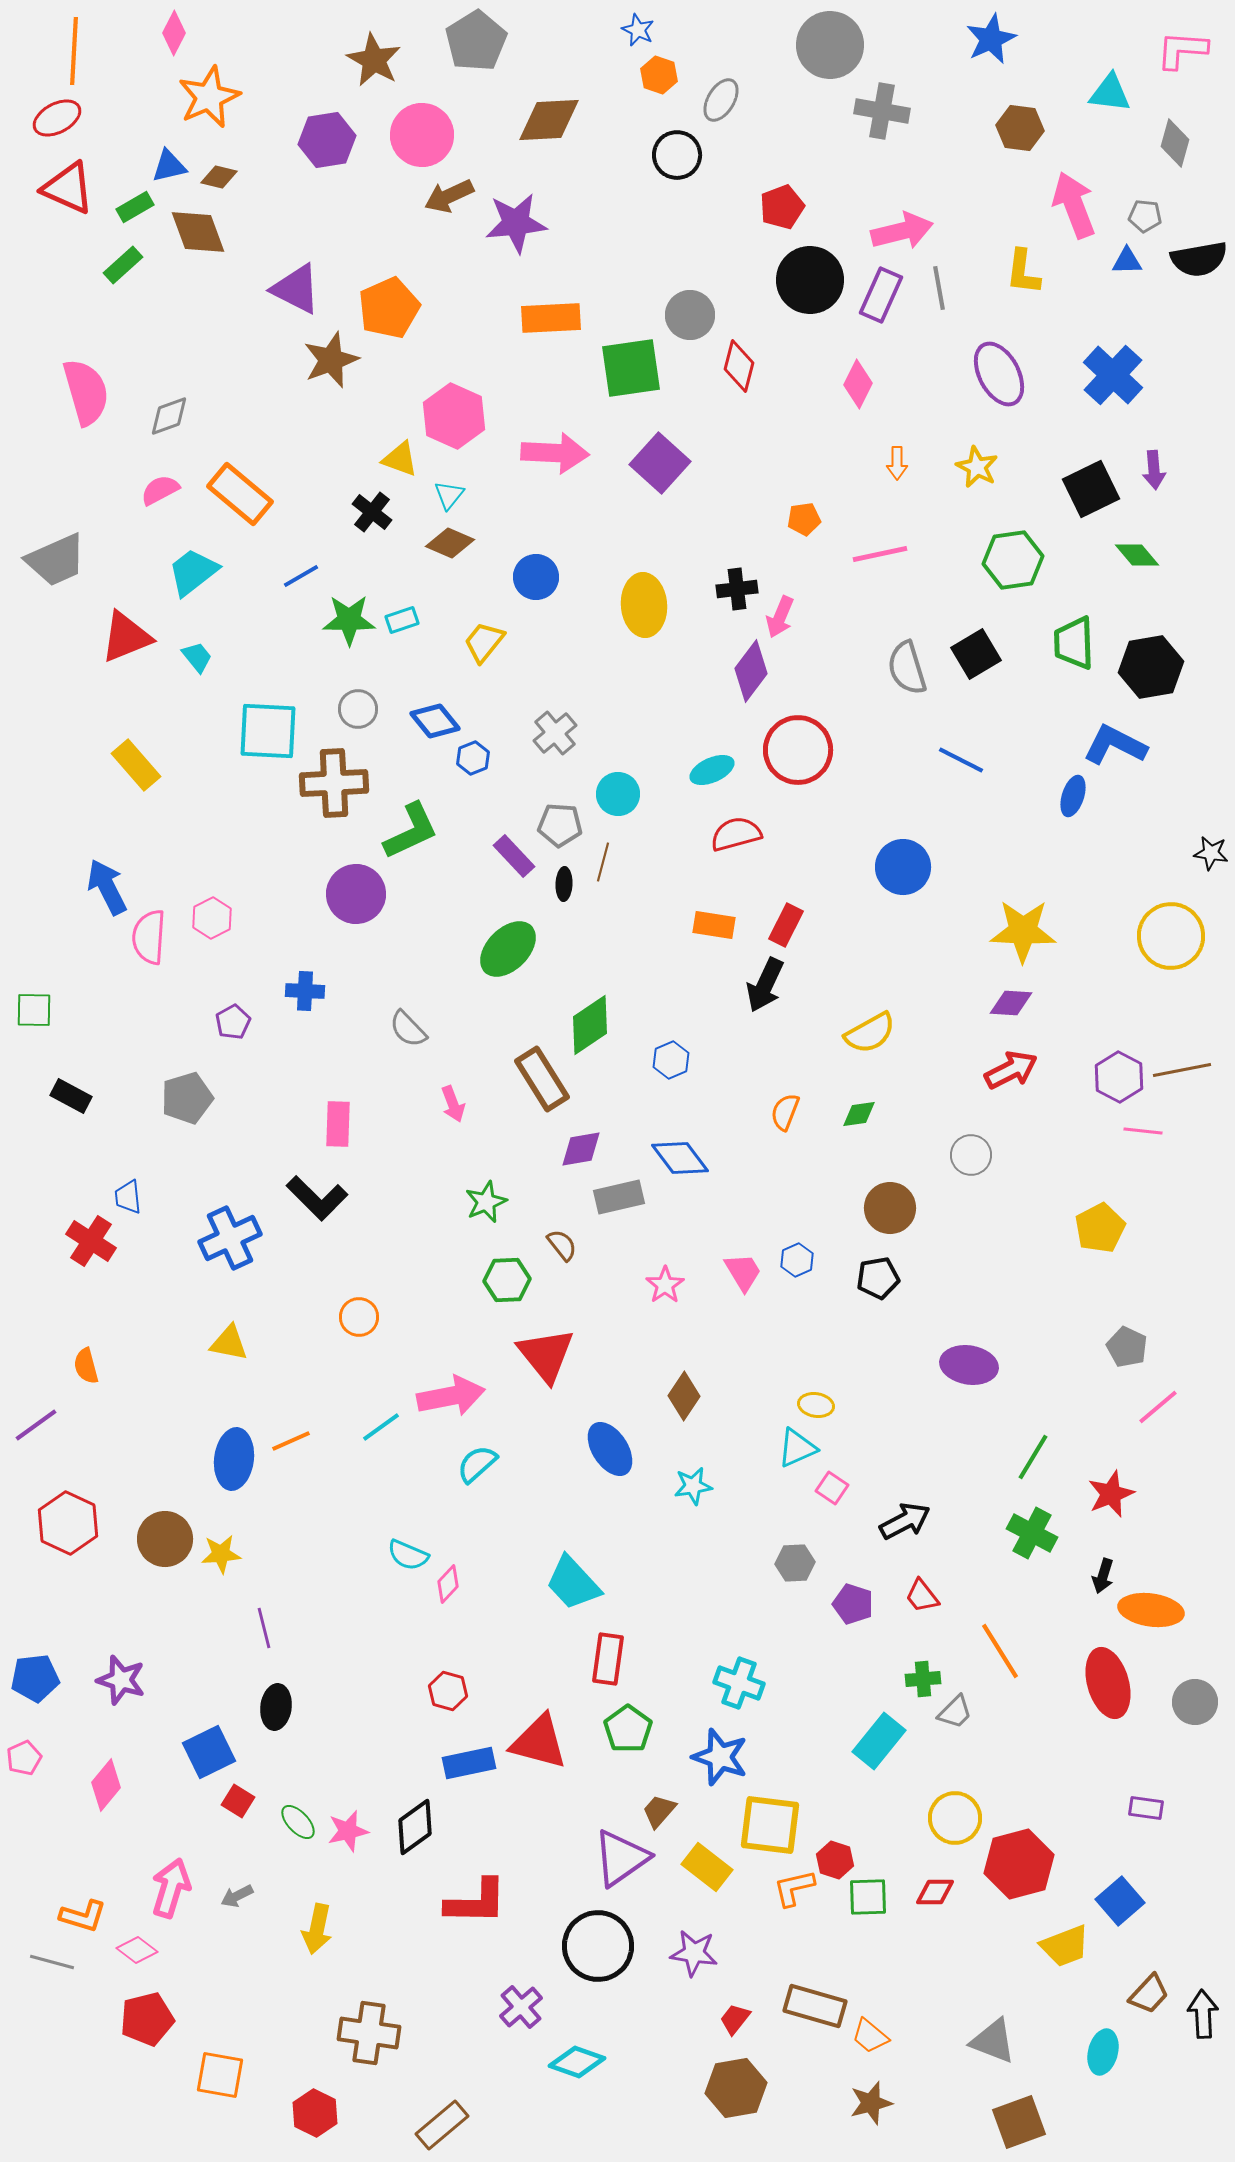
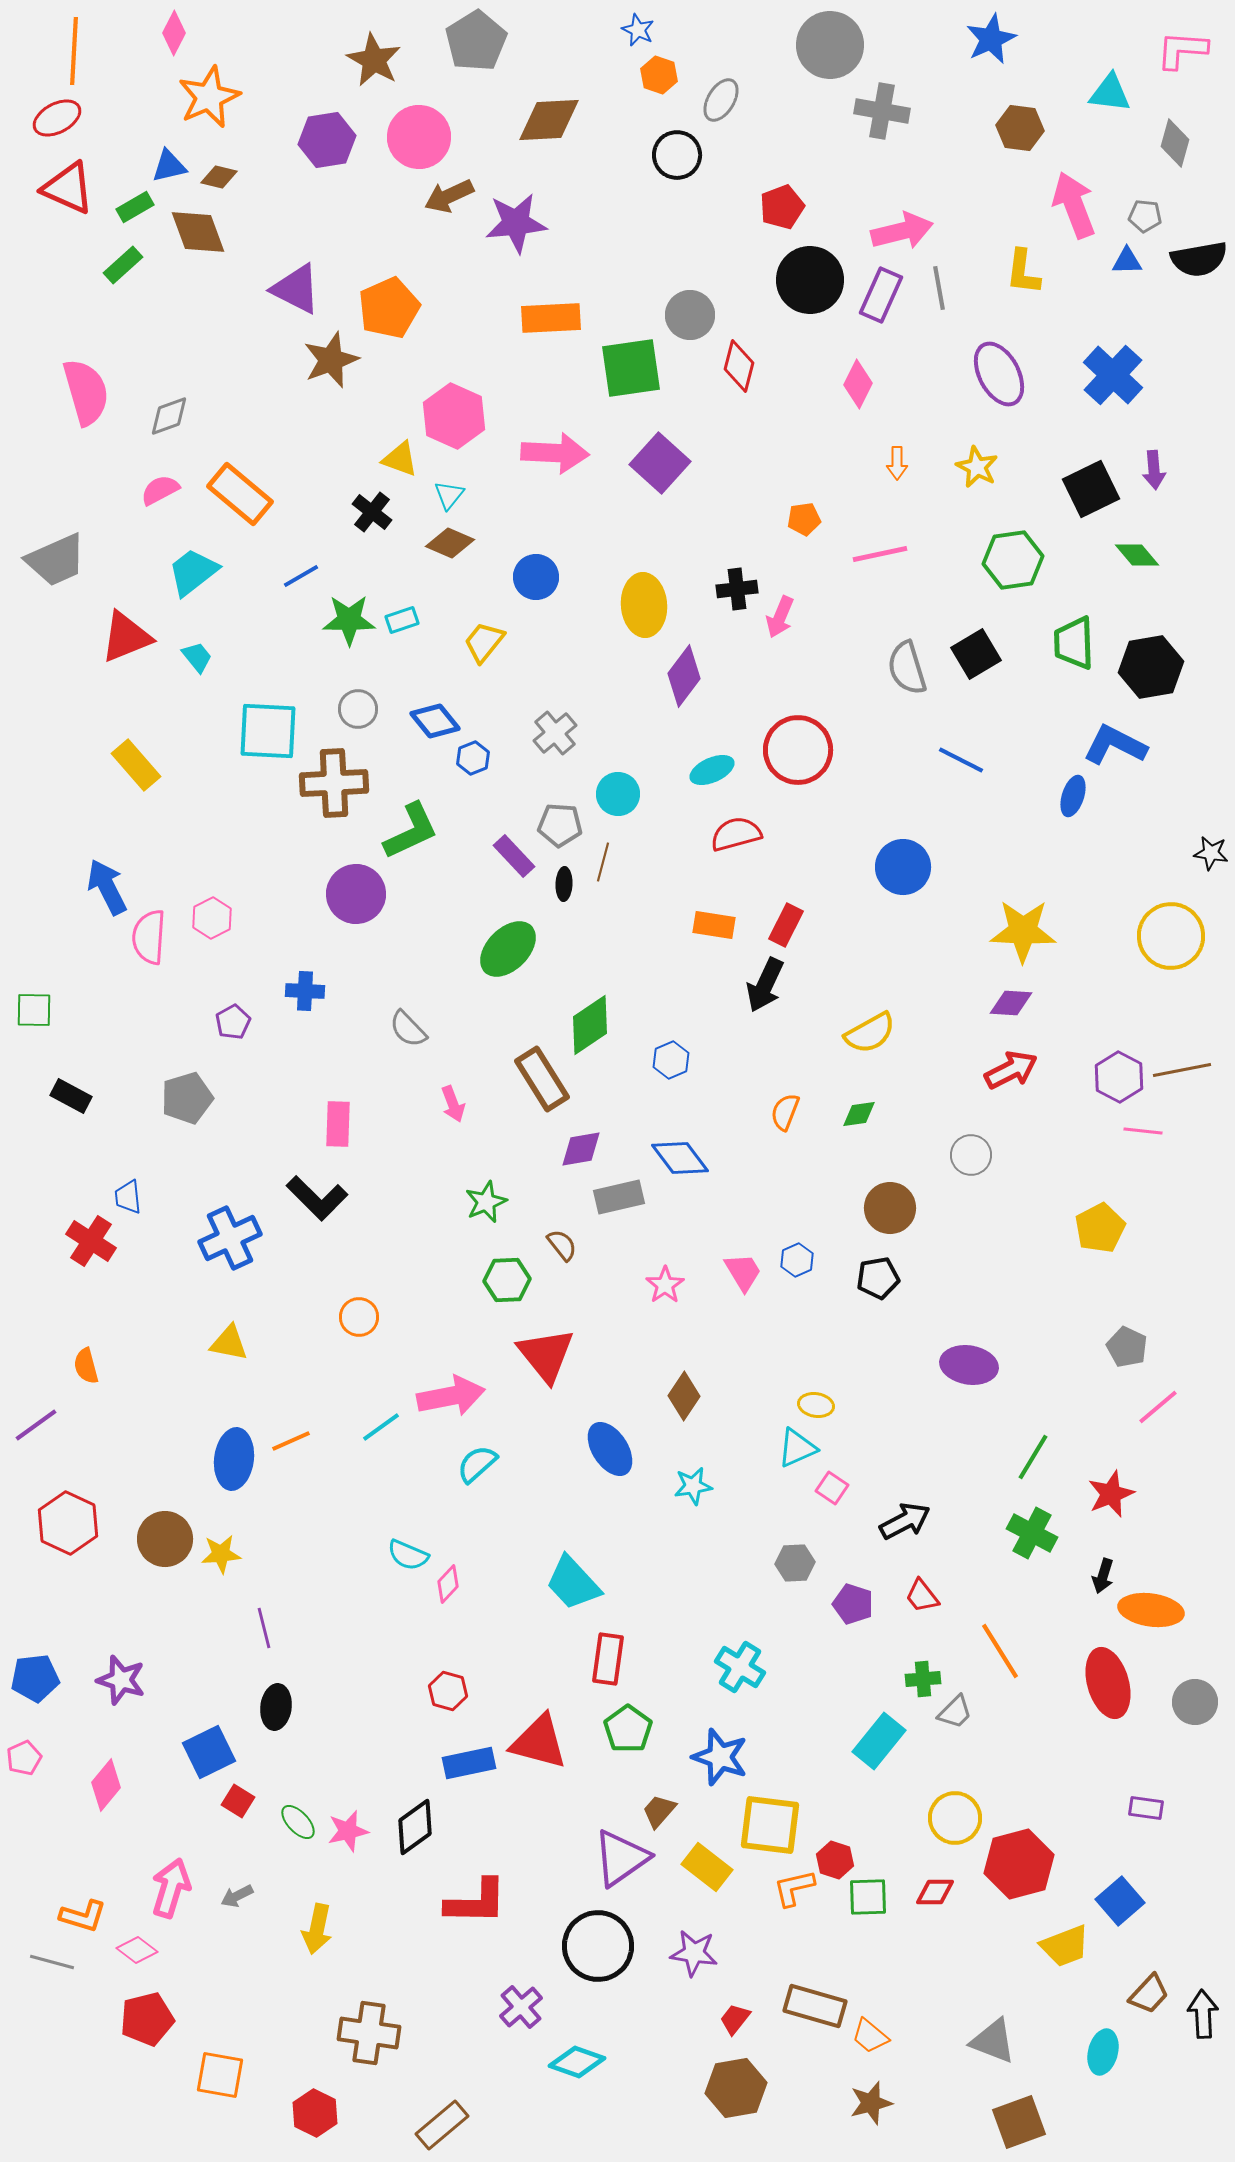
pink circle at (422, 135): moved 3 px left, 2 px down
purple diamond at (751, 671): moved 67 px left, 5 px down
cyan cross at (739, 1683): moved 1 px right, 16 px up; rotated 12 degrees clockwise
